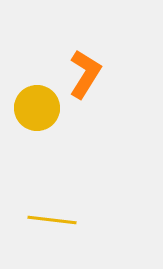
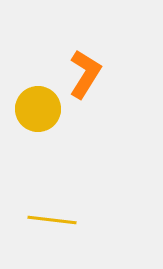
yellow circle: moved 1 px right, 1 px down
